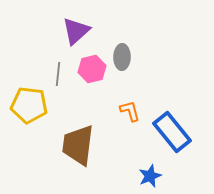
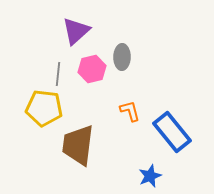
yellow pentagon: moved 15 px right, 3 px down
